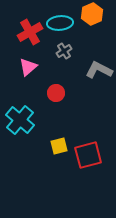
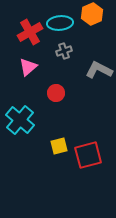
gray cross: rotated 14 degrees clockwise
